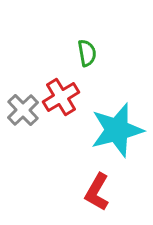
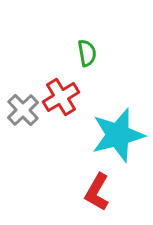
cyan star: moved 1 px right, 5 px down
